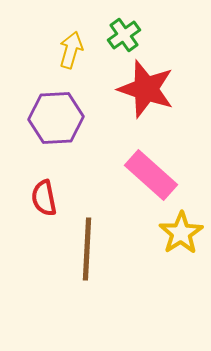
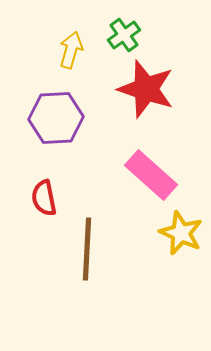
yellow star: rotated 15 degrees counterclockwise
